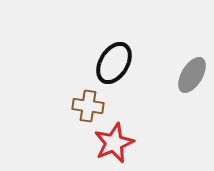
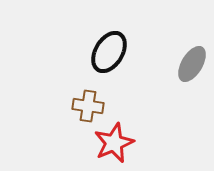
black ellipse: moved 5 px left, 11 px up
gray ellipse: moved 11 px up
